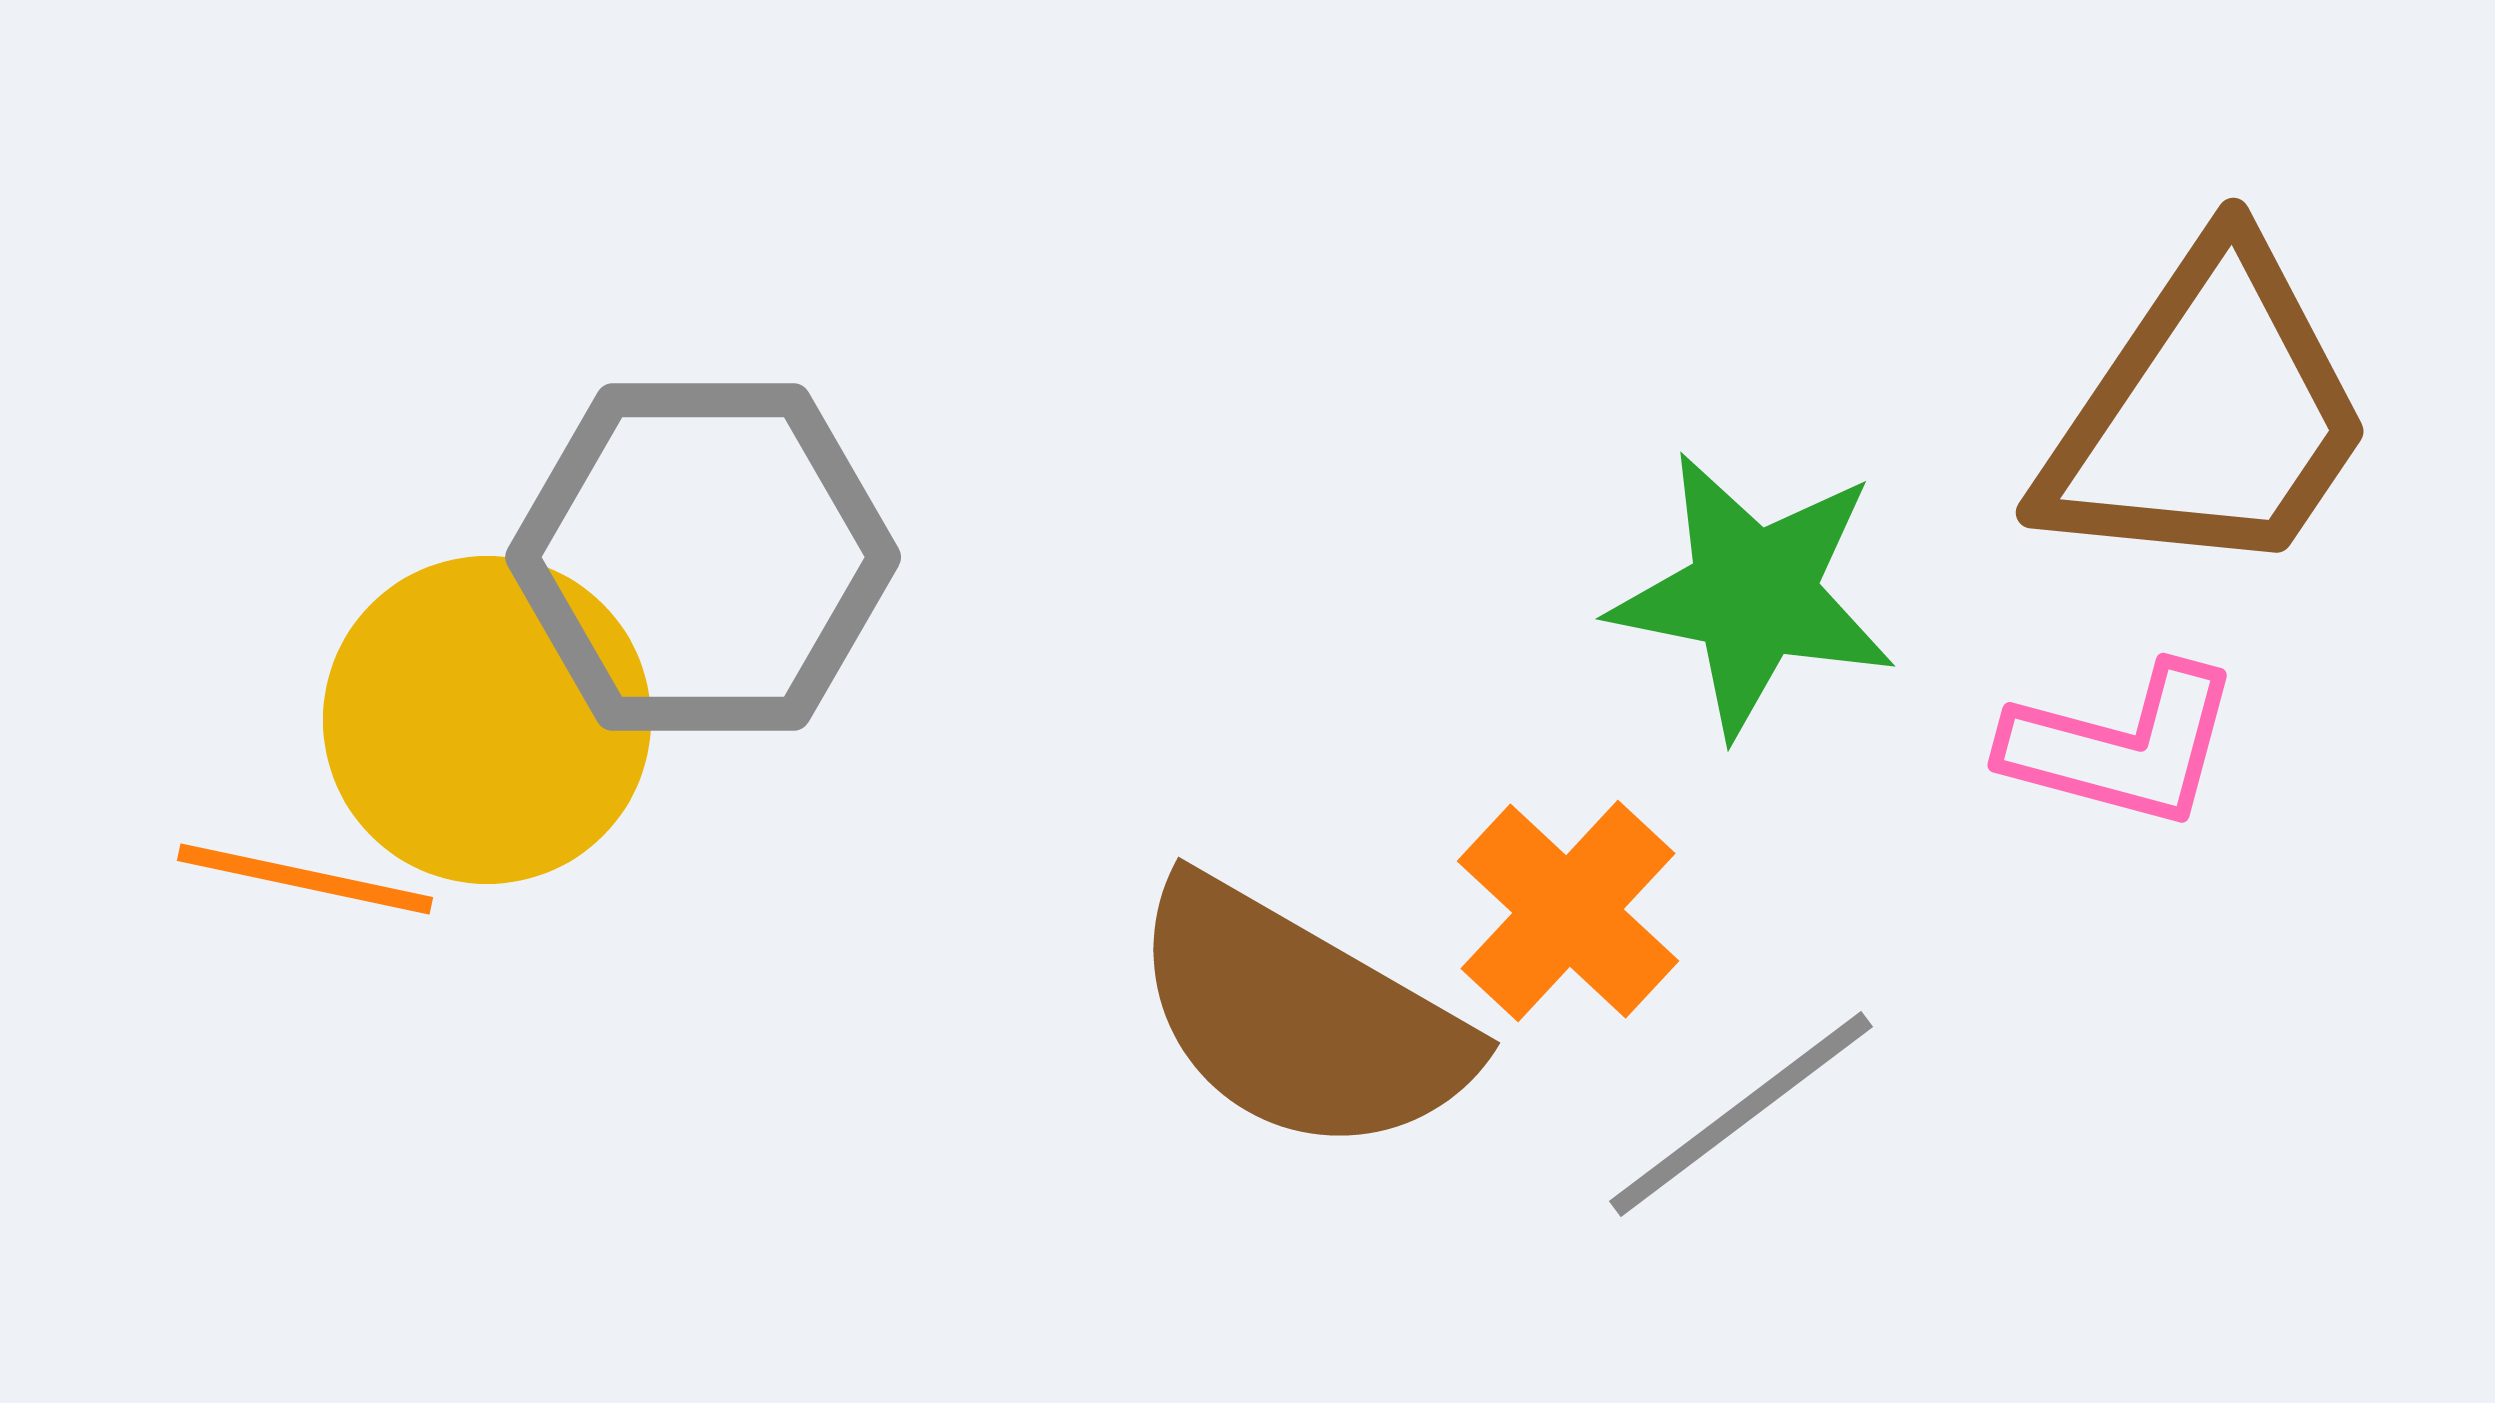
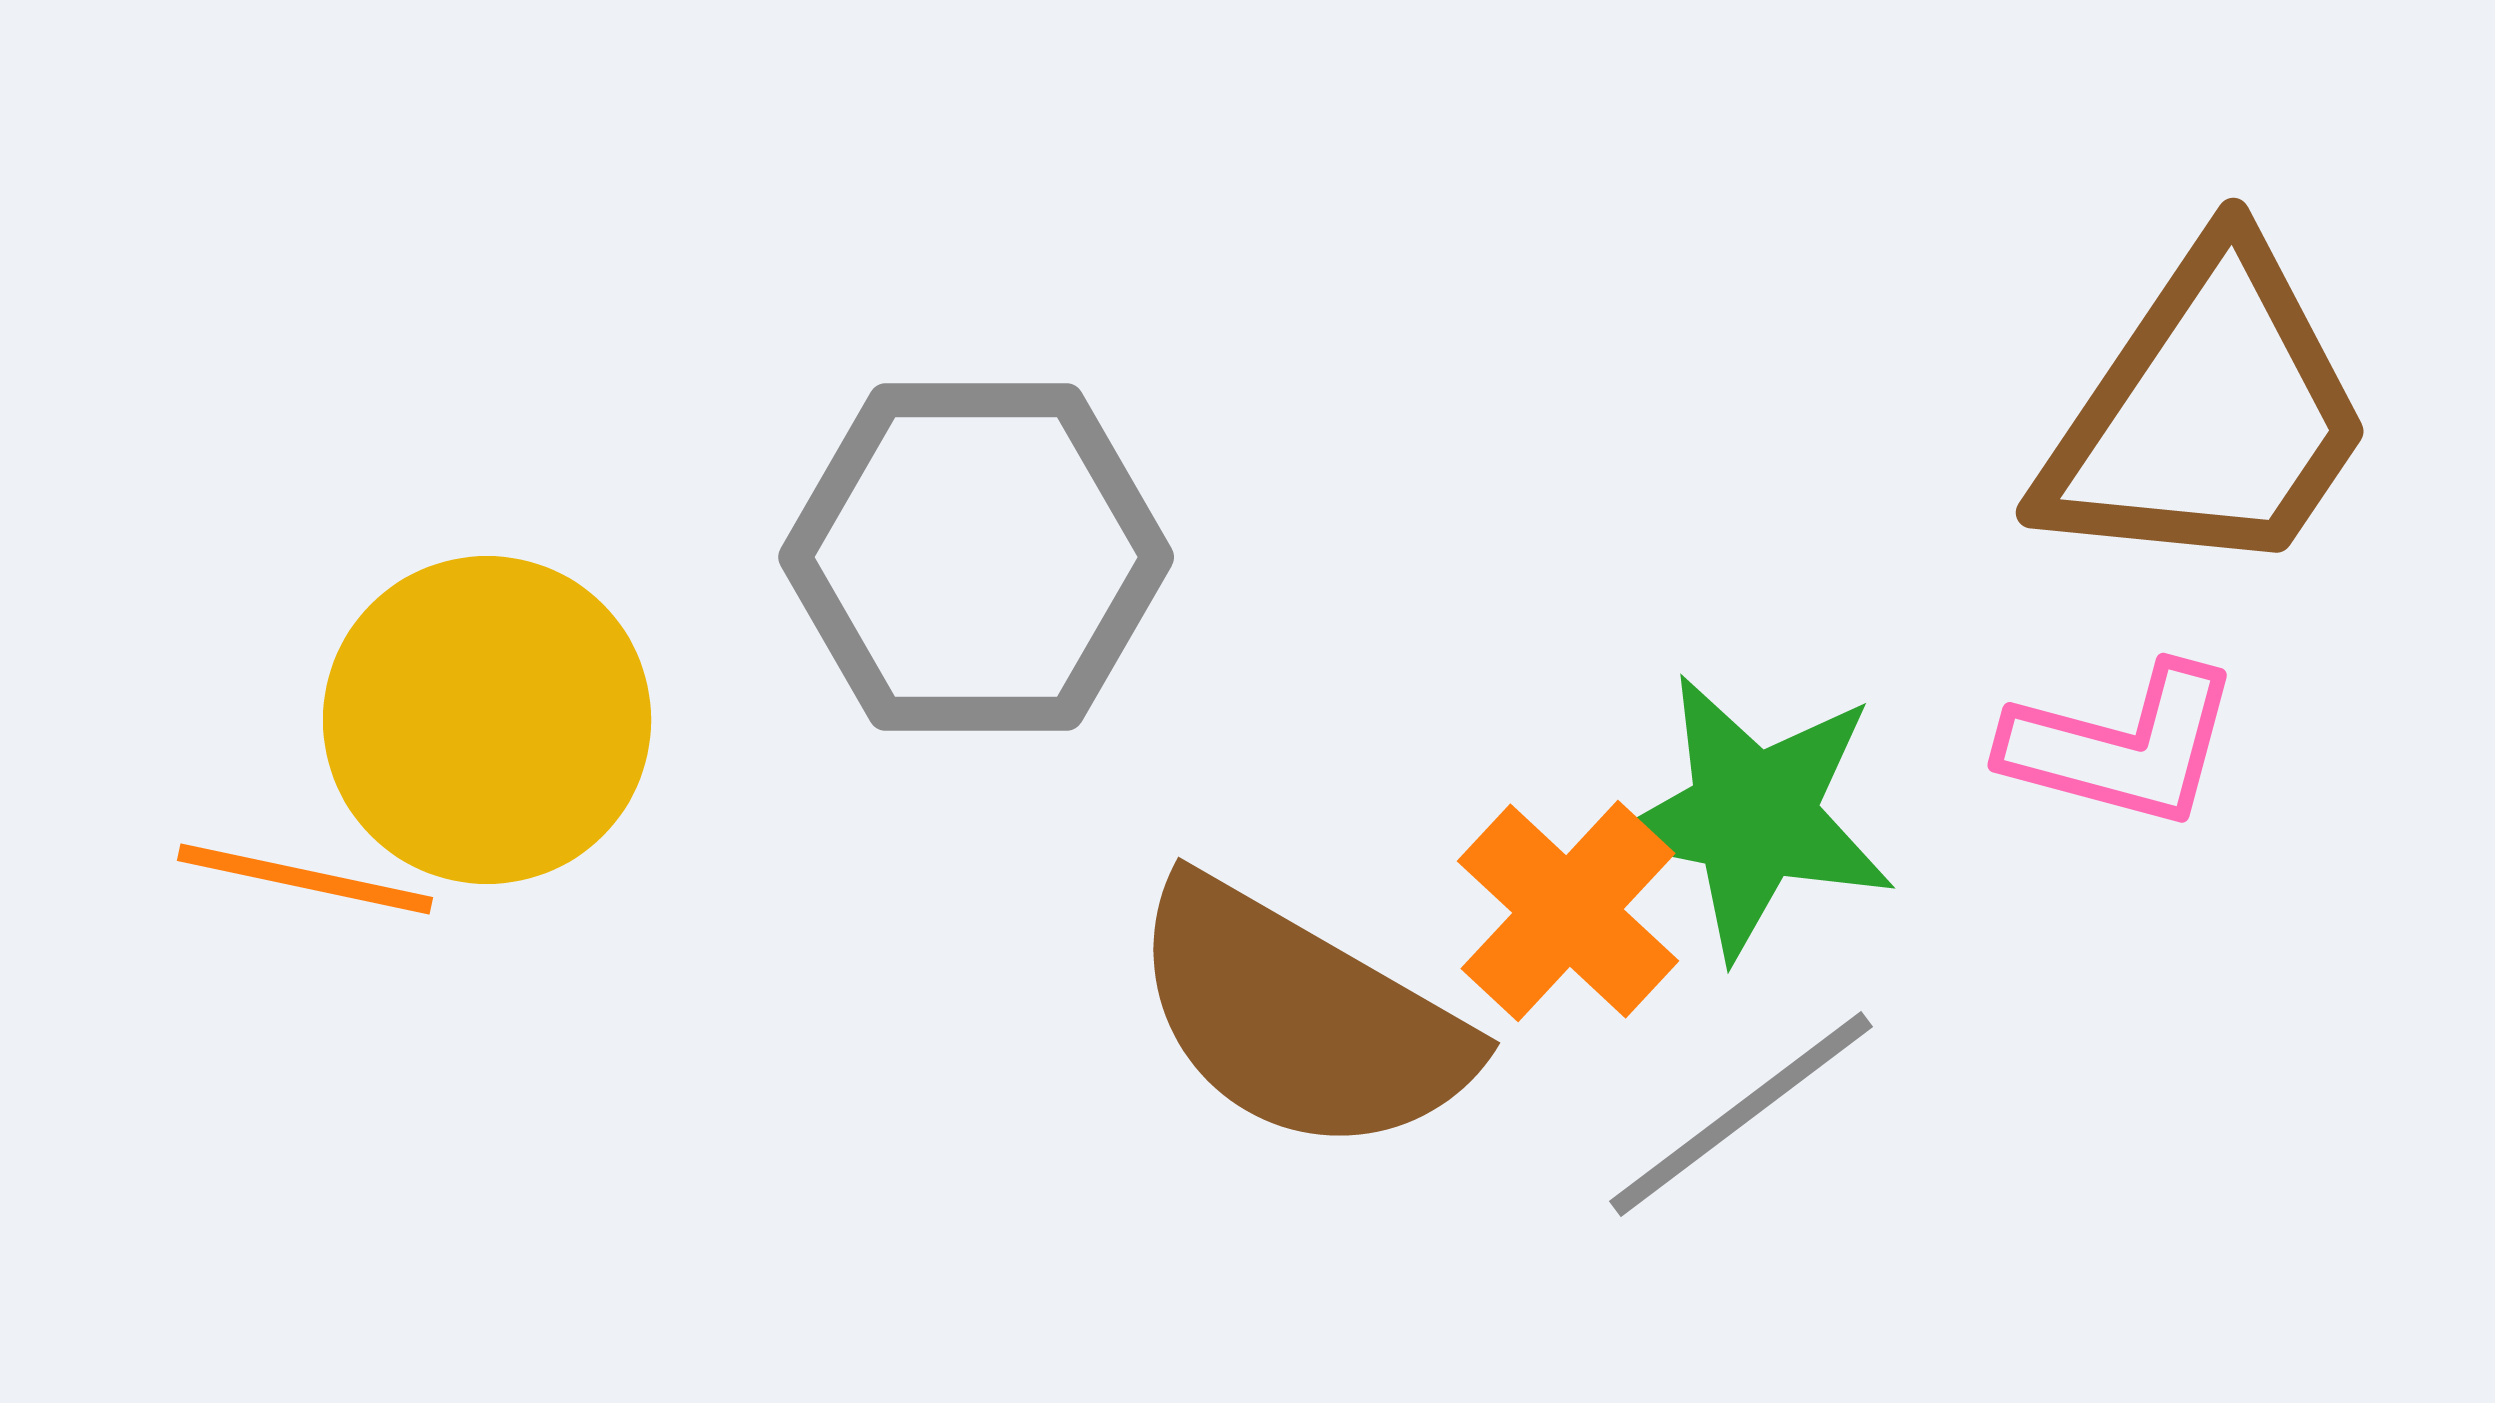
gray hexagon: moved 273 px right
green star: moved 222 px down
